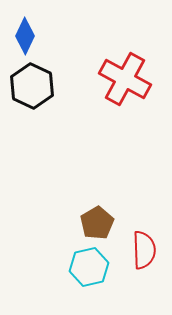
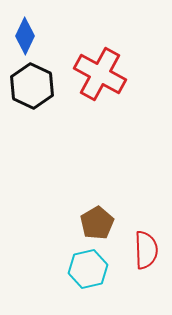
red cross: moved 25 px left, 5 px up
red semicircle: moved 2 px right
cyan hexagon: moved 1 px left, 2 px down
